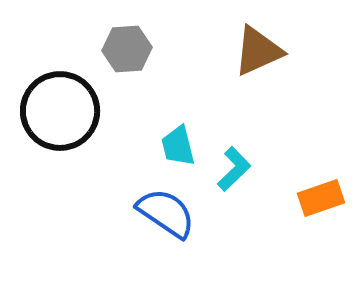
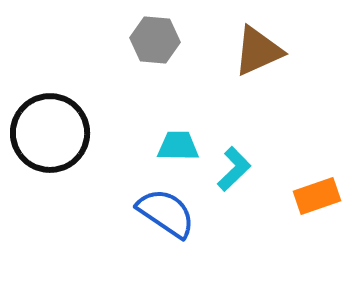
gray hexagon: moved 28 px right, 9 px up; rotated 9 degrees clockwise
black circle: moved 10 px left, 22 px down
cyan trapezoid: rotated 105 degrees clockwise
orange rectangle: moved 4 px left, 2 px up
